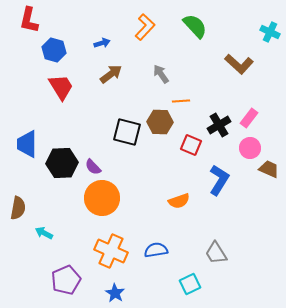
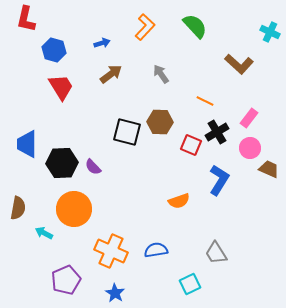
red L-shape: moved 3 px left, 1 px up
orange line: moved 24 px right; rotated 30 degrees clockwise
black cross: moved 2 px left, 7 px down
orange circle: moved 28 px left, 11 px down
